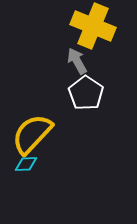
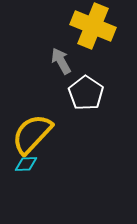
gray arrow: moved 16 px left
